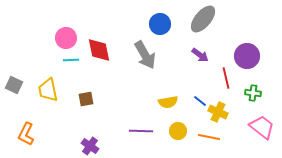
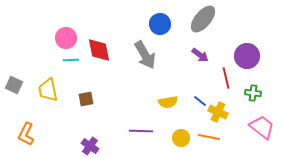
yellow circle: moved 3 px right, 7 px down
